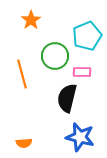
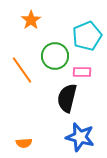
orange line: moved 4 px up; rotated 20 degrees counterclockwise
